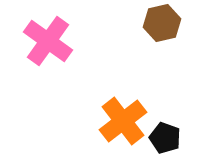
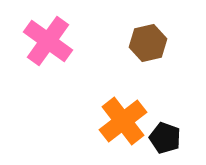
brown hexagon: moved 14 px left, 20 px down
